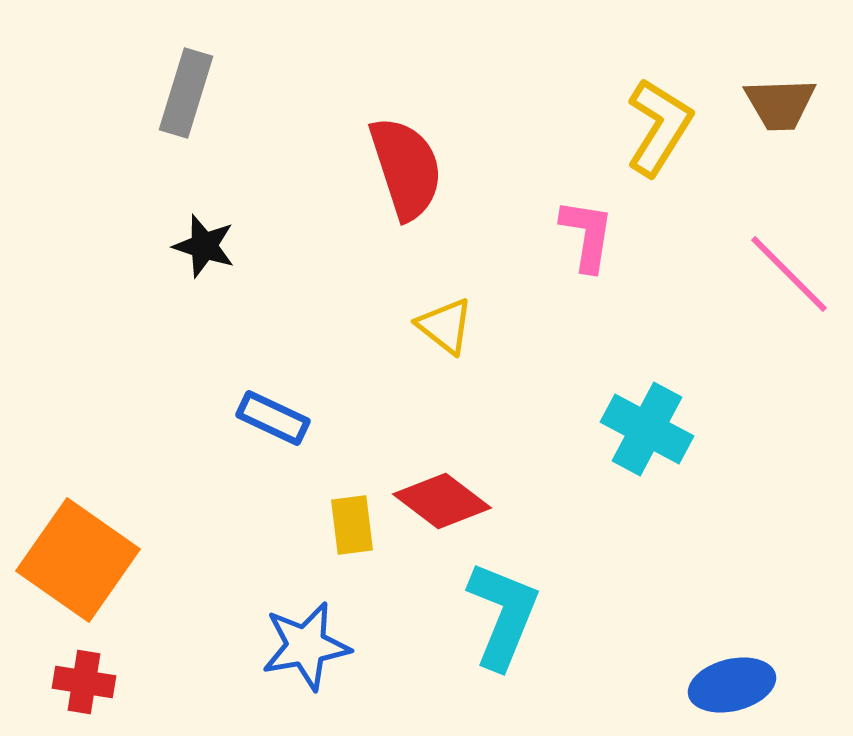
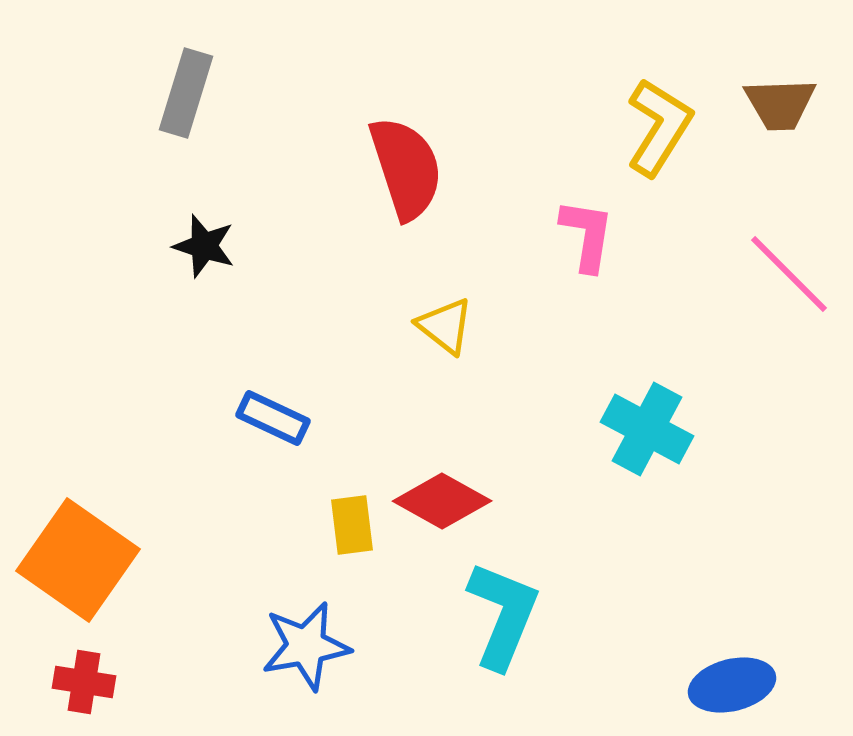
red diamond: rotated 8 degrees counterclockwise
